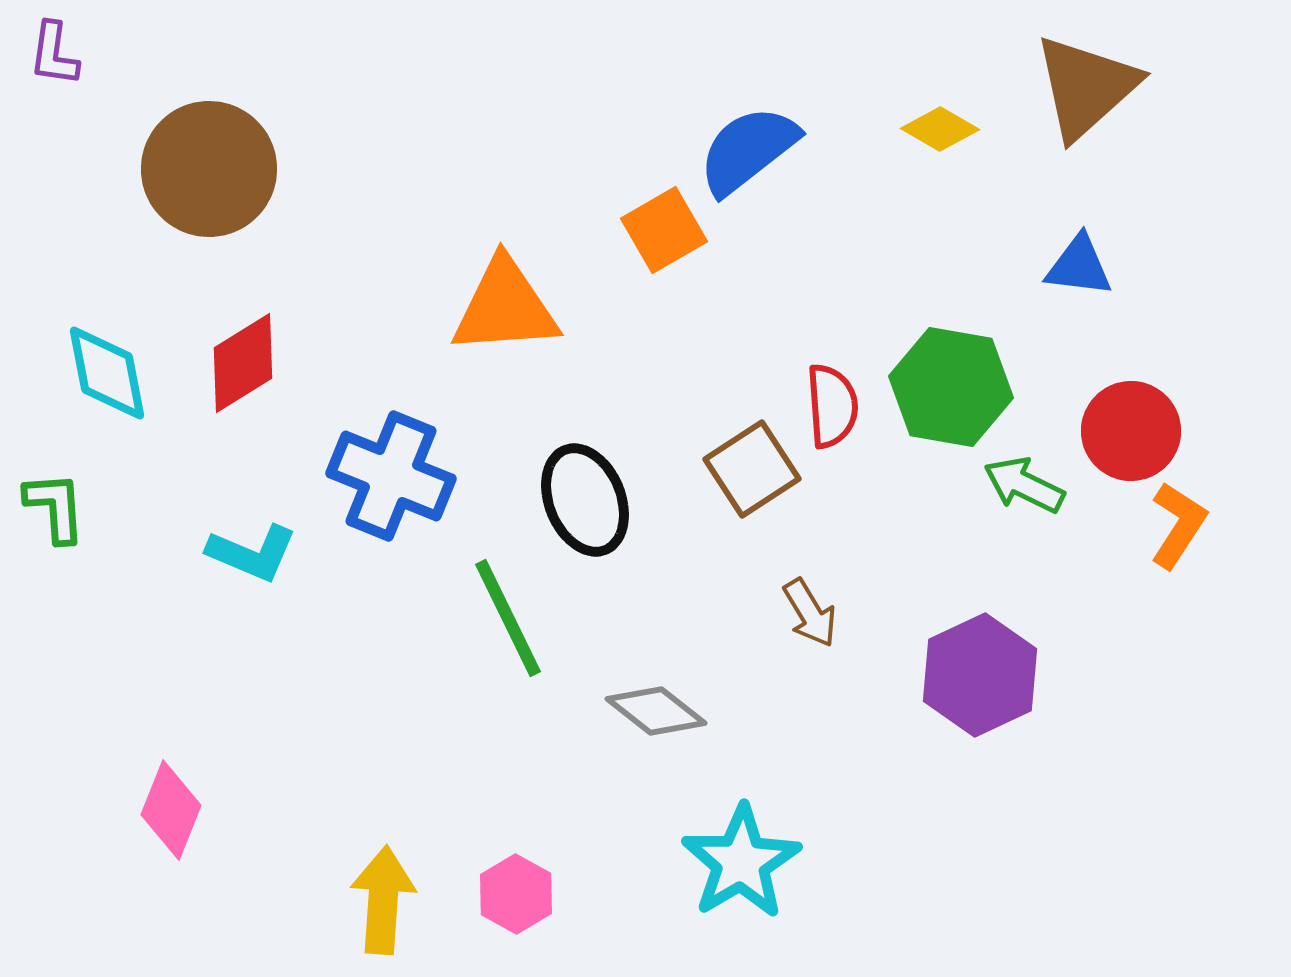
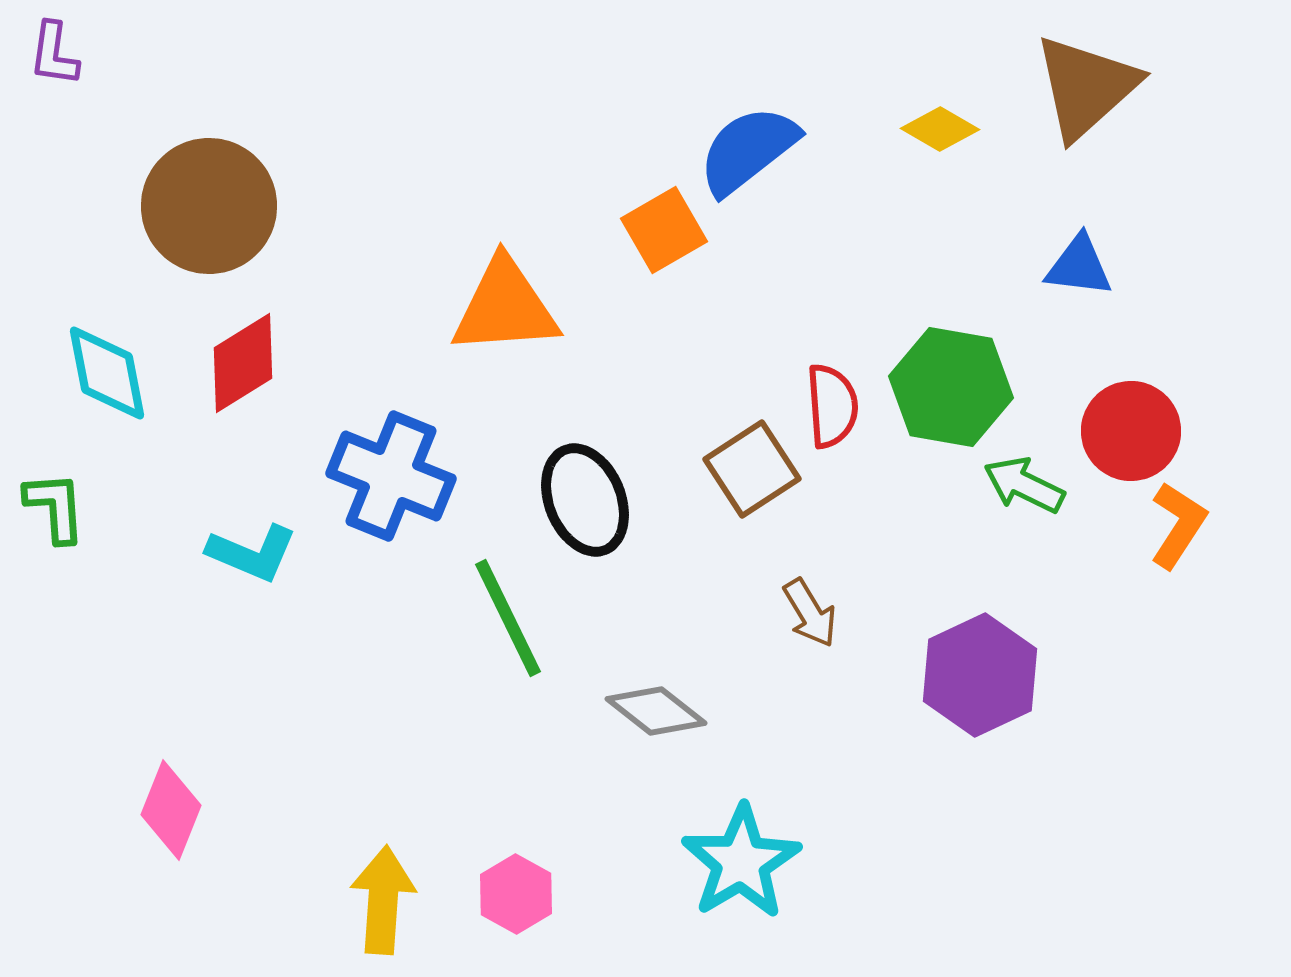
brown circle: moved 37 px down
